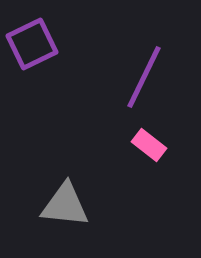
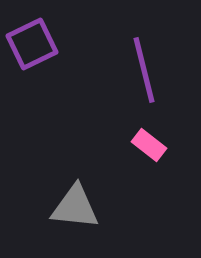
purple line: moved 7 px up; rotated 40 degrees counterclockwise
gray triangle: moved 10 px right, 2 px down
